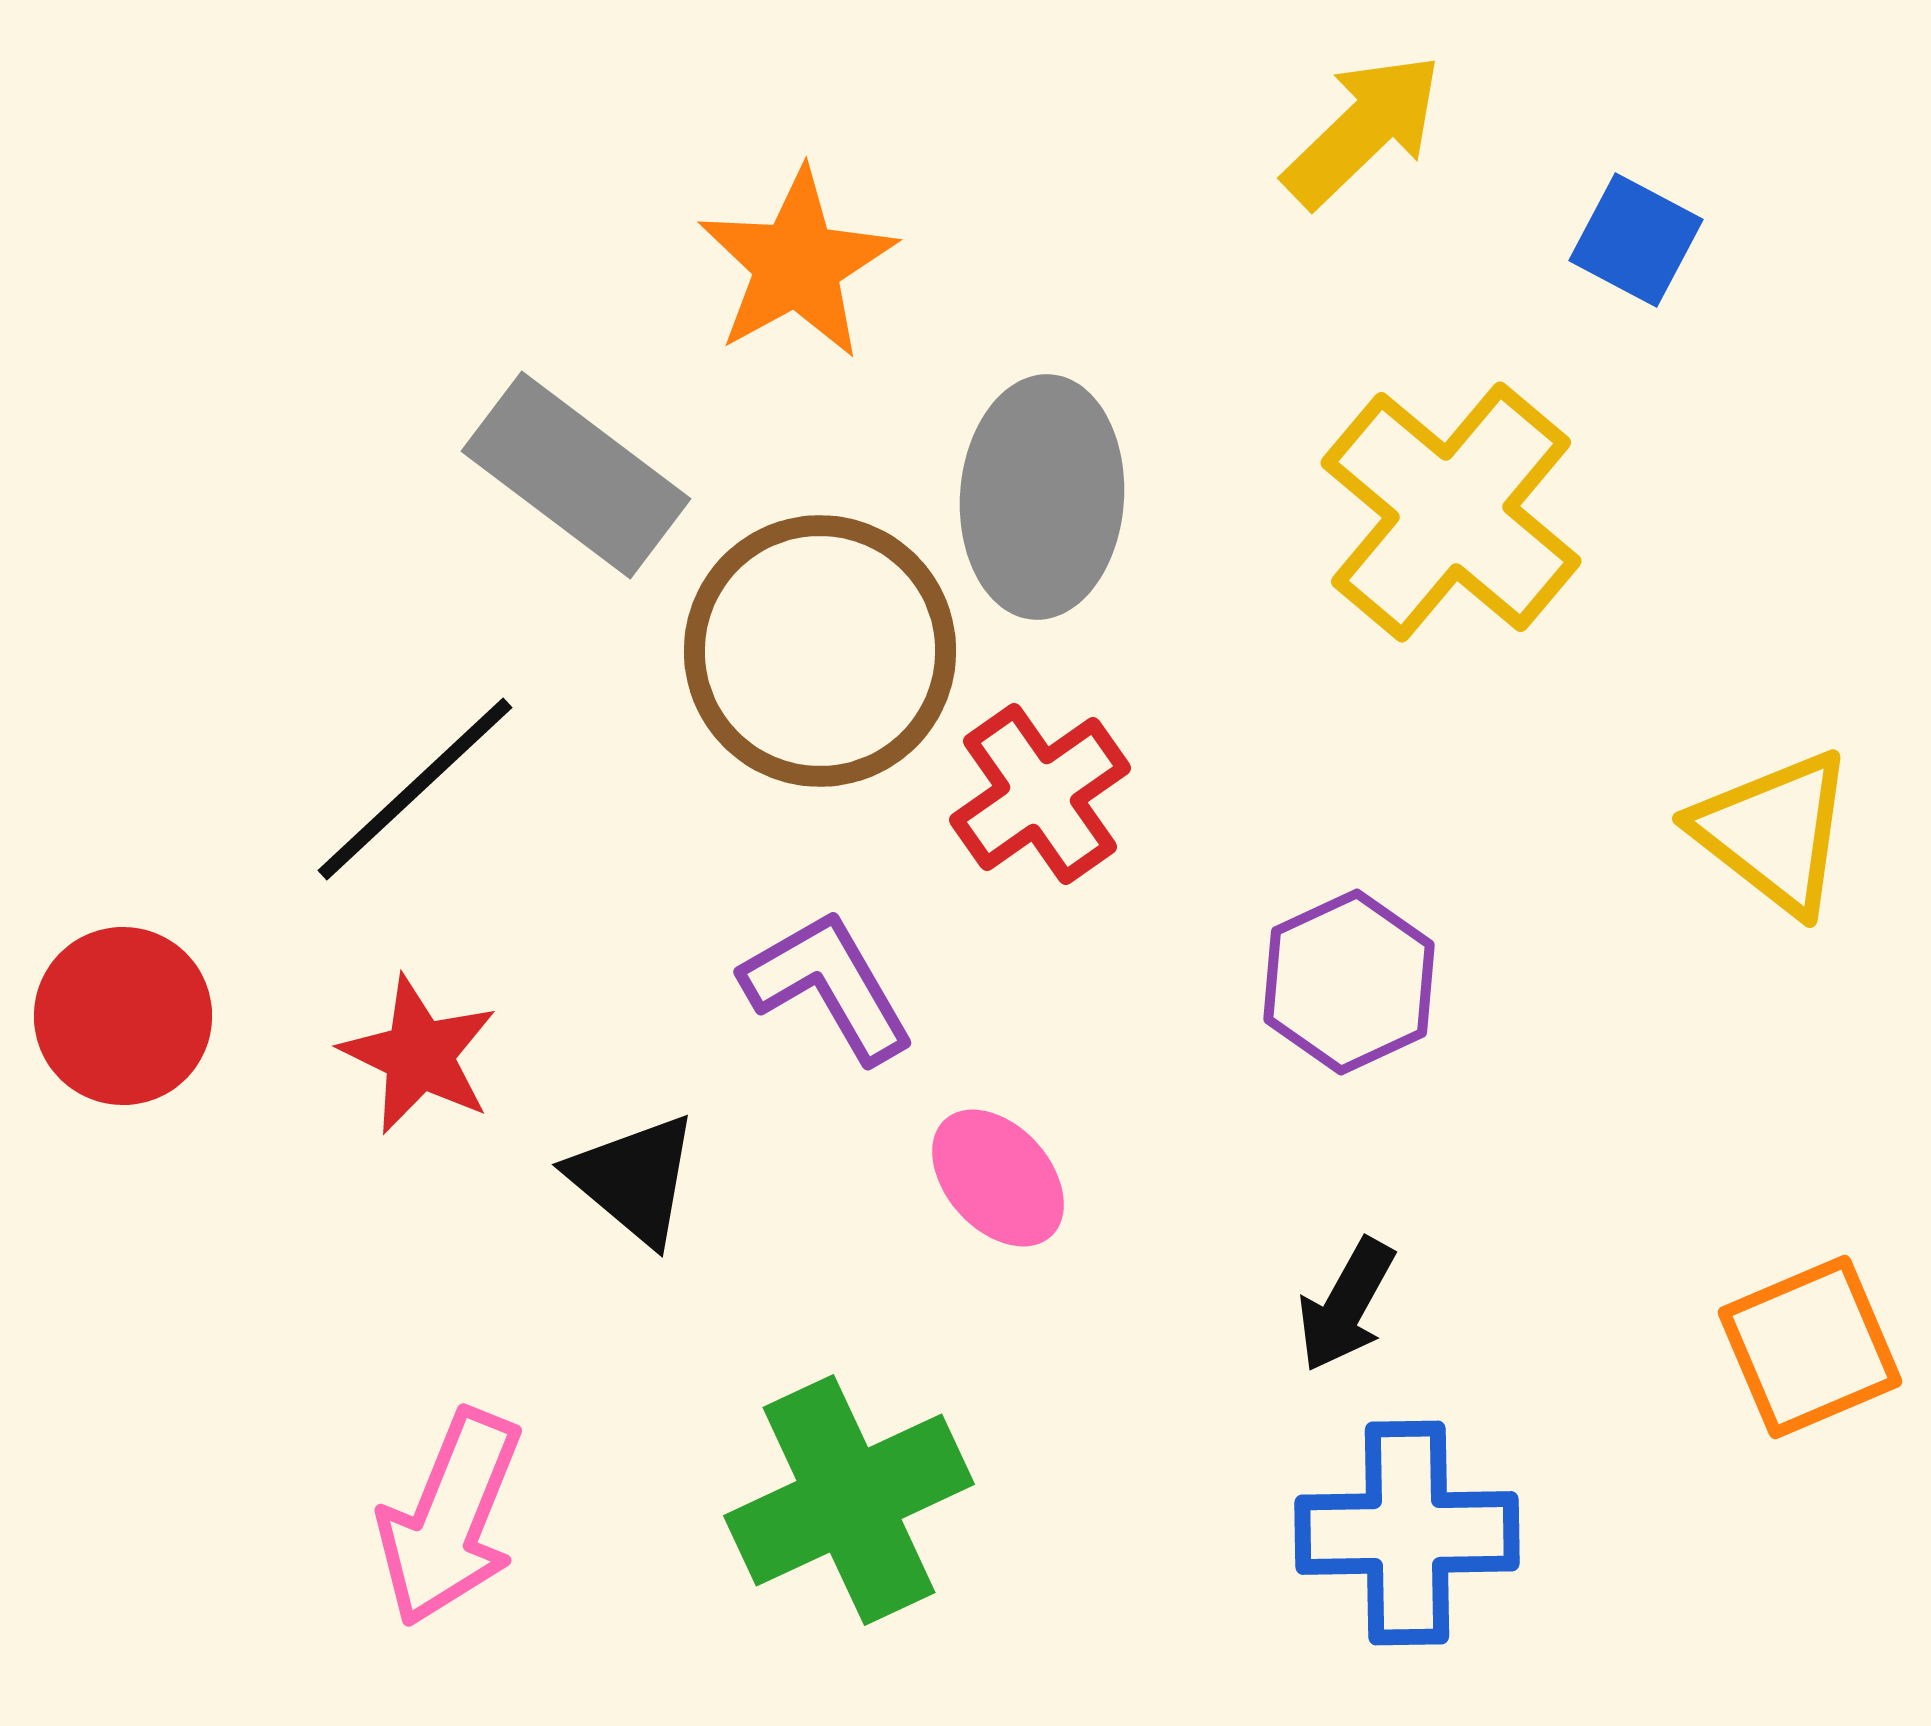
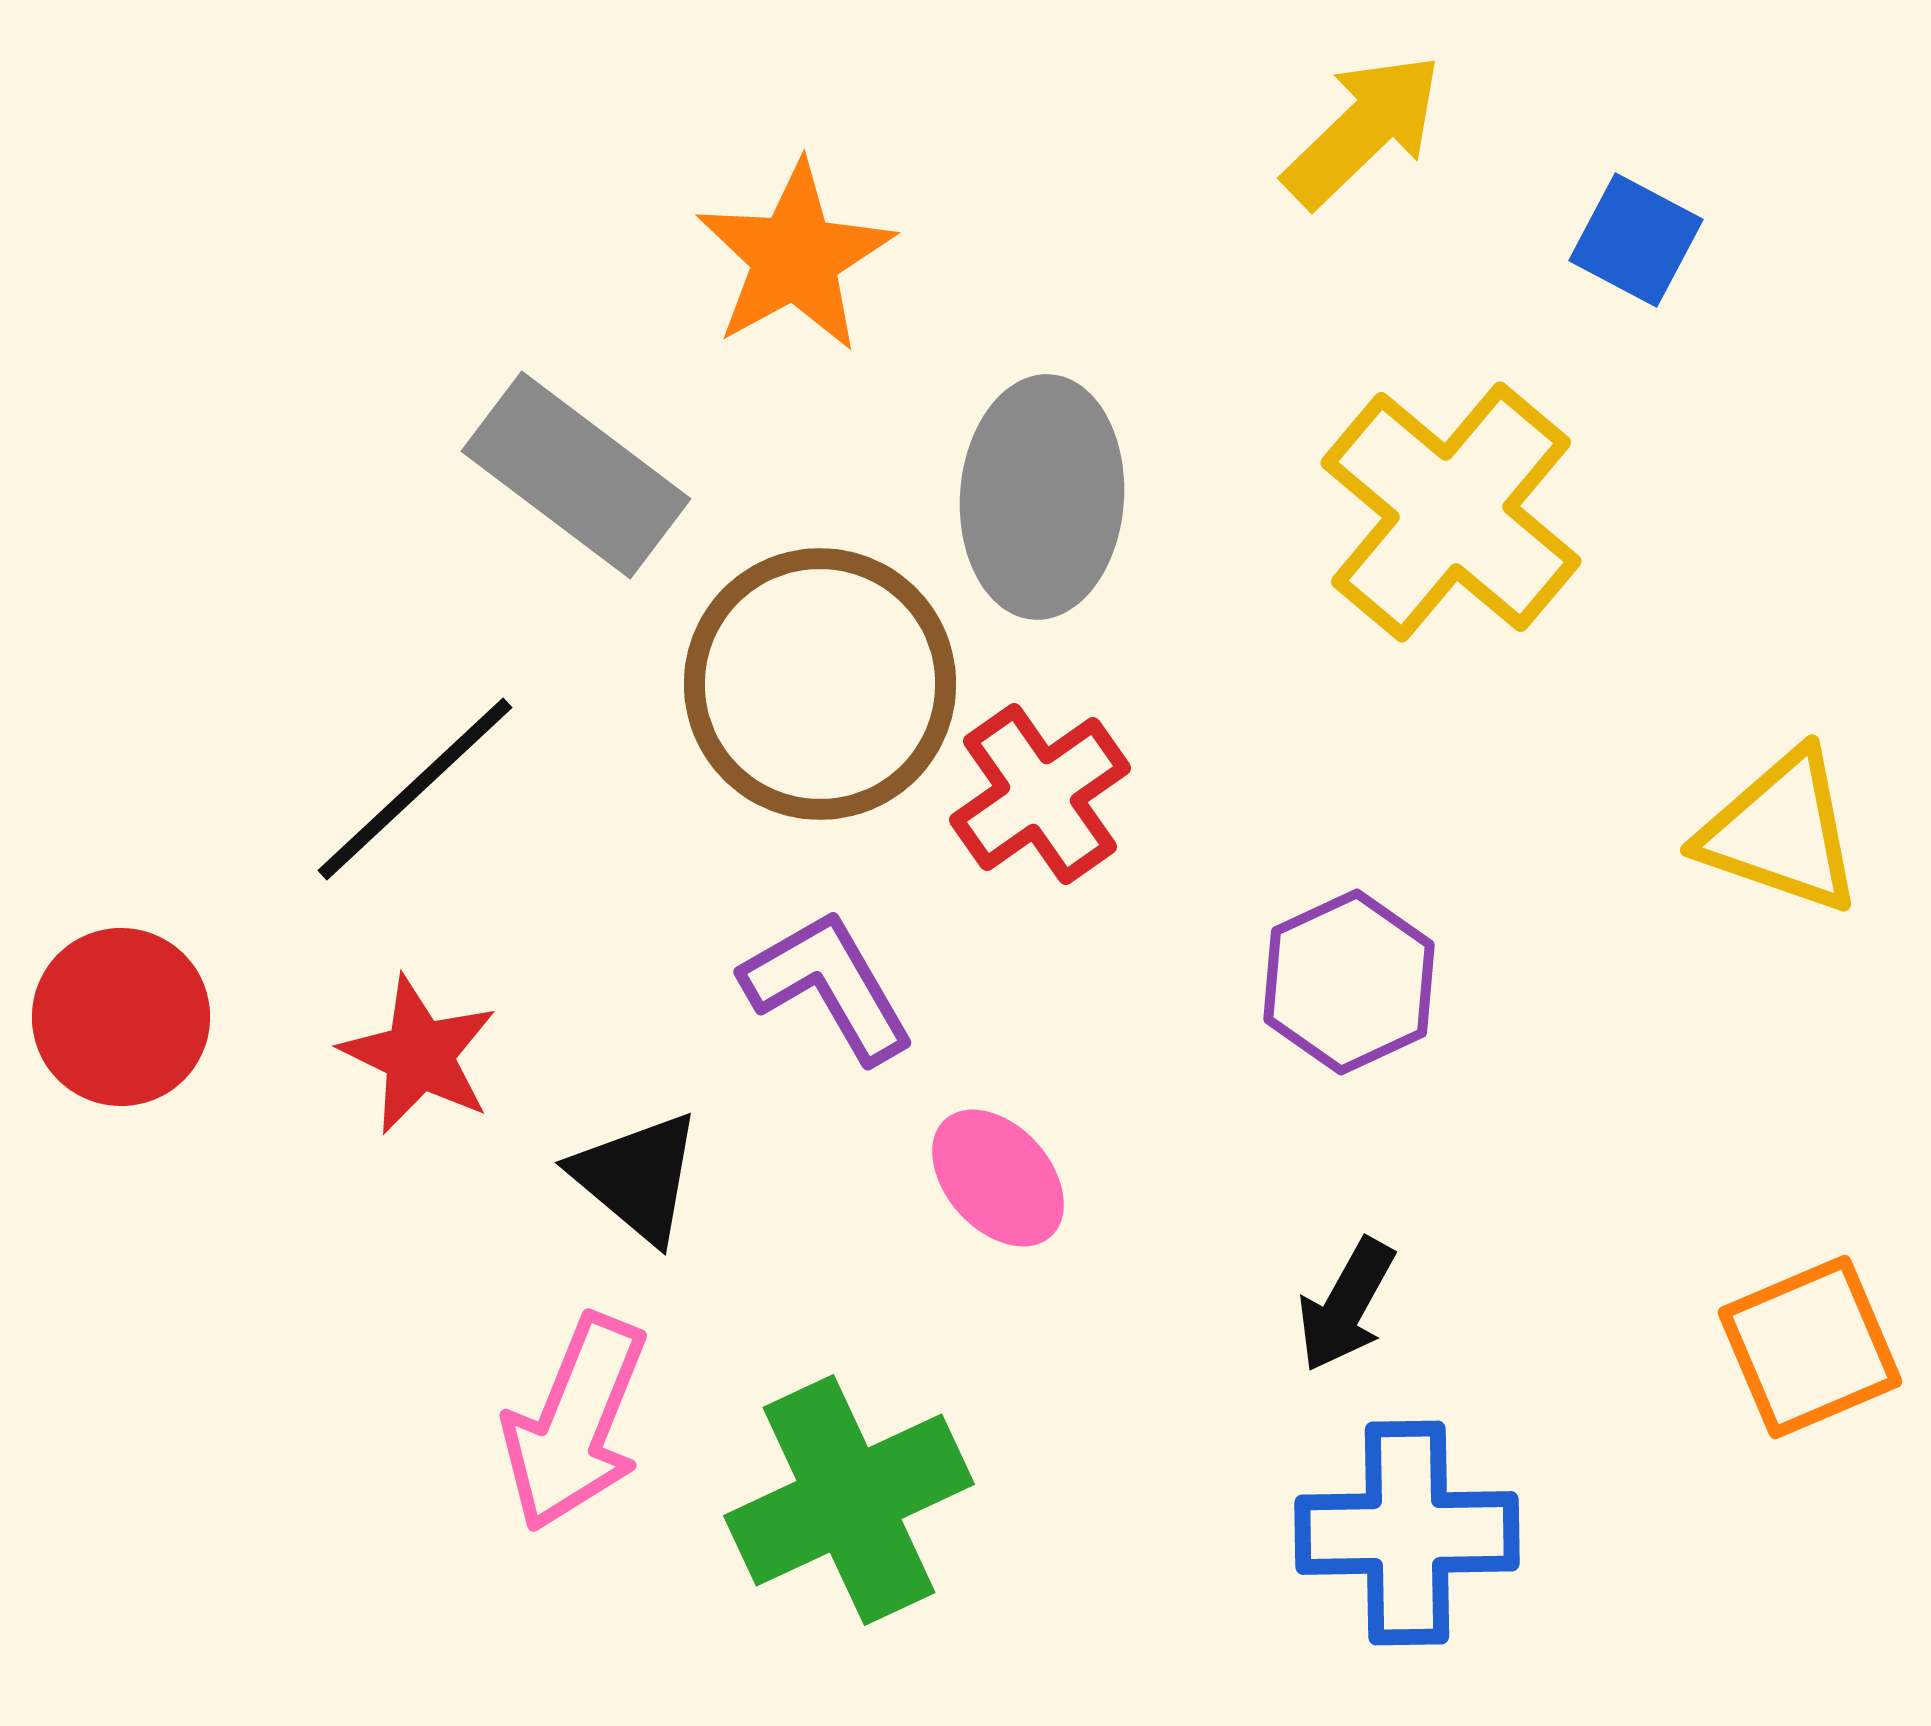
orange star: moved 2 px left, 7 px up
brown circle: moved 33 px down
yellow triangle: moved 7 px right; rotated 19 degrees counterclockwise
red circle: moved 2 px left, 1 px down
black triangle: moved 3 px right, 2 px up
pink arrow: moved 125 px right, 95 px up
